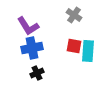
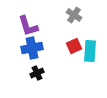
purple L-shape: rotated 15 degrees clockwise
red square: rotated 35 degrees counterclockwise
cyan rectangle: moved 2 px right
